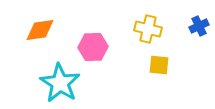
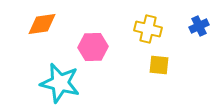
orange diamond: moved 2 px right, 6 px up
cyan star: rotated 18 degrees counterclockwise
